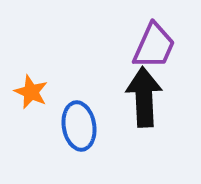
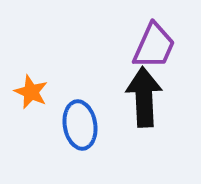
blue ellipse: moved 1 px right, 1 px up
